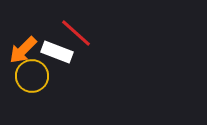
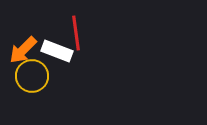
red line: rotated 40 degrees clockwise
white rectangle: moved 1 px up
